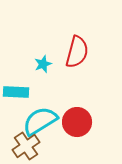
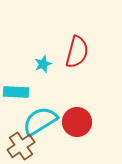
brown cross: moved 5 px left
